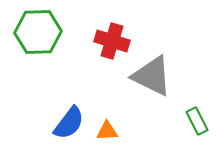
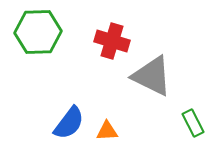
green rectangle: moved 4 px left, 2 px down
